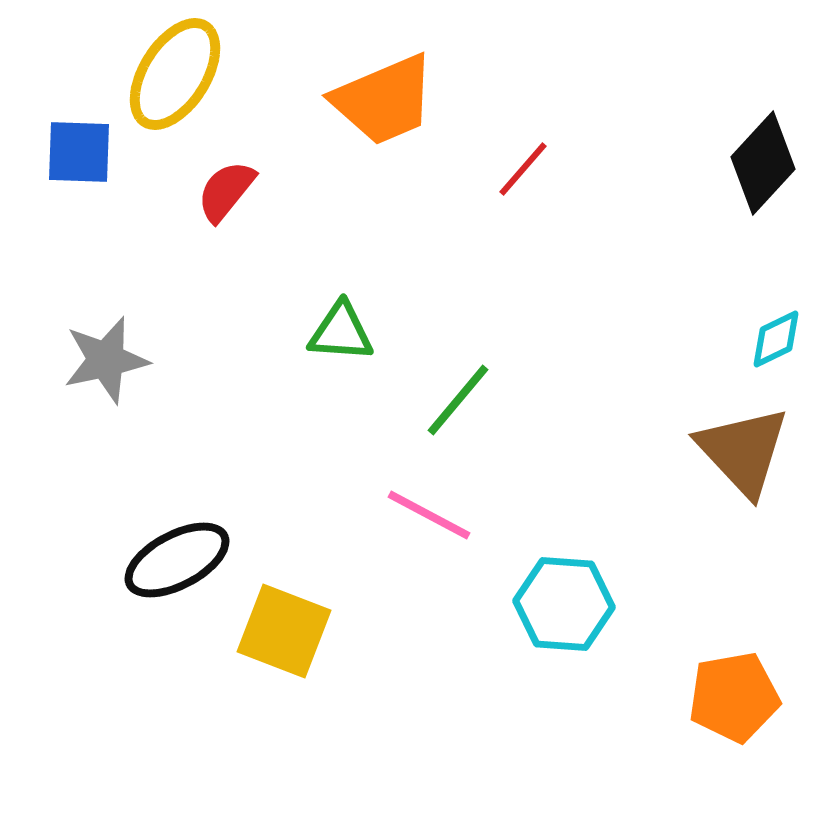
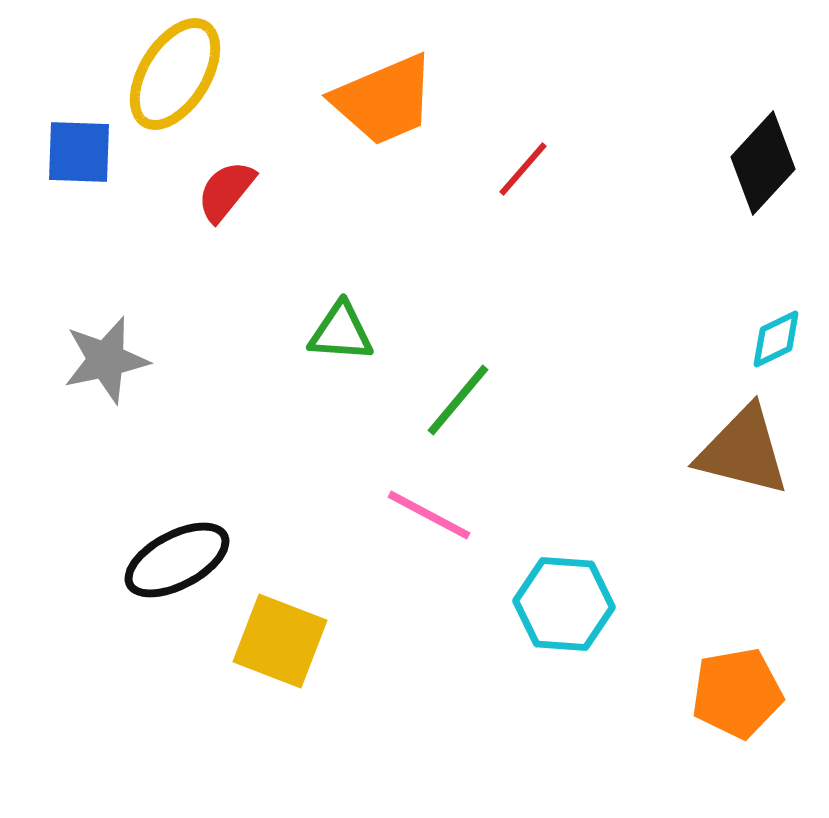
brown triangle: rotated 33 degrees counterclockwise
yellow square: moved 4 px left, 10 px down
orange pentagon: moved 3 px right, 4 px up
